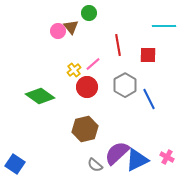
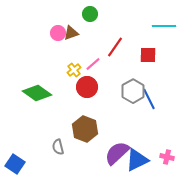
green circle: moved 1 px right, 1 px down
brown triangle: moved 6 px down; rotated 49 degrees clockwise
pink circle: moved 2 px down
red line: moved 3 px left, 2 px down; rotated 45 degrees clockwise
gray hexagon: moved 8 px right, 6 px down
green diamond: moved 3 px left, 3 px up
brown hexagon: rotated 25 degrees counterclockwise
pink cross: rotated 16 degrees counterclockwise
gray semicircle: moved 37 px left, 18 px up; rotated 35 degrees clockwise
